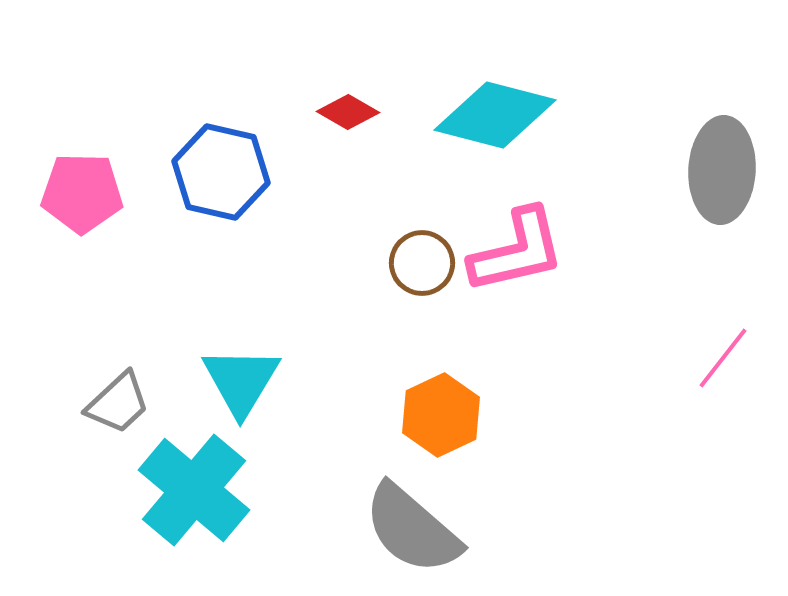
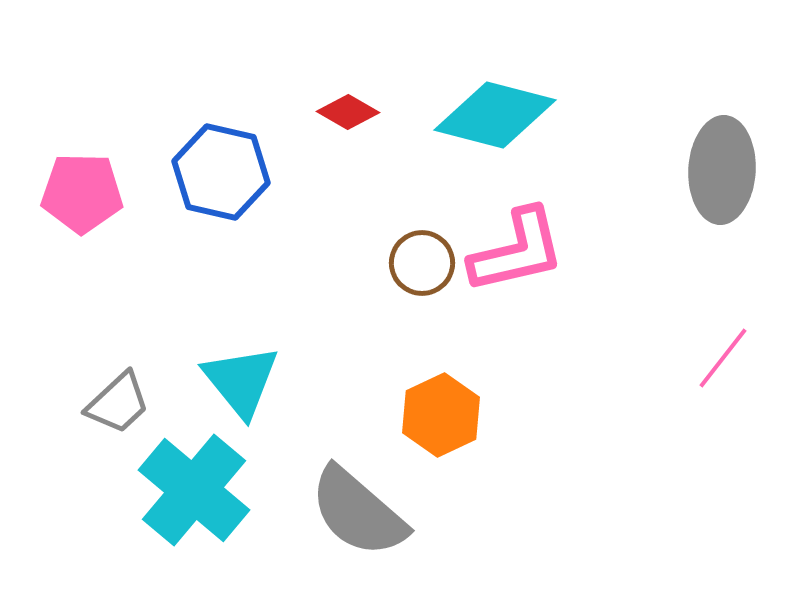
cyan triangle: rotated 10 degrees counterclockwise
gray semicircle: moved 54 px left, 17 px up
